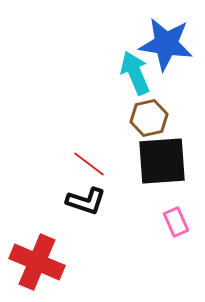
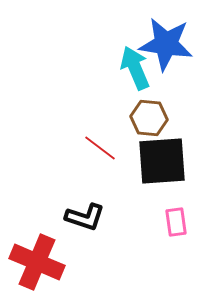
cyan arrow: moved 5 px up
brown hexagon: rotated 18 degrees clockwise
red line: moved 11 px right, 16 px up
black L-shape: moved 1 px left, 16 px down
pink rectangle: rotated 16 degrees clockwise
